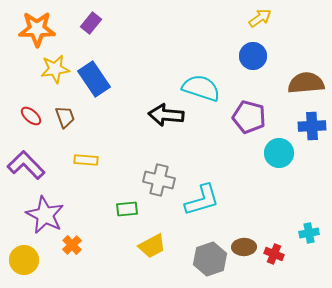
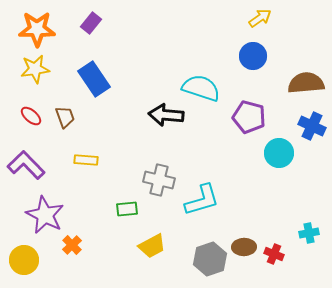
yellow star: moved 20 px left
blue cross: rotated 28 degrees clockwise
